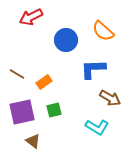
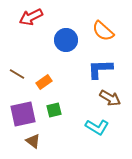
blue L-shape: moved 7 px right
purple square: moved 1 px right, 2 px down
